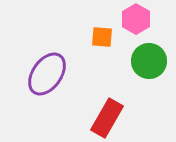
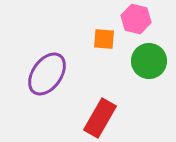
pink hexagon: rotated 16 degrees counterclockwise
orange square: moved 2 px right, 2 px down
red rectangle: moved 7 px left
